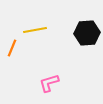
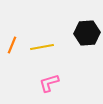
yellow line: moved 7 px right, 17 px down
orange line: moved 3 px up
